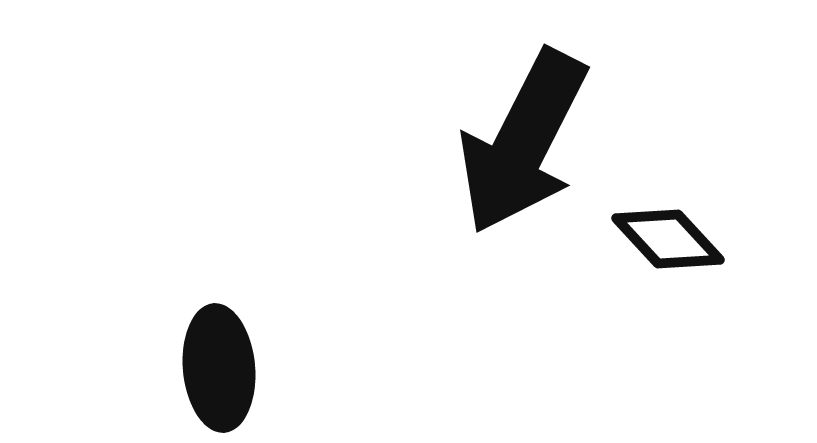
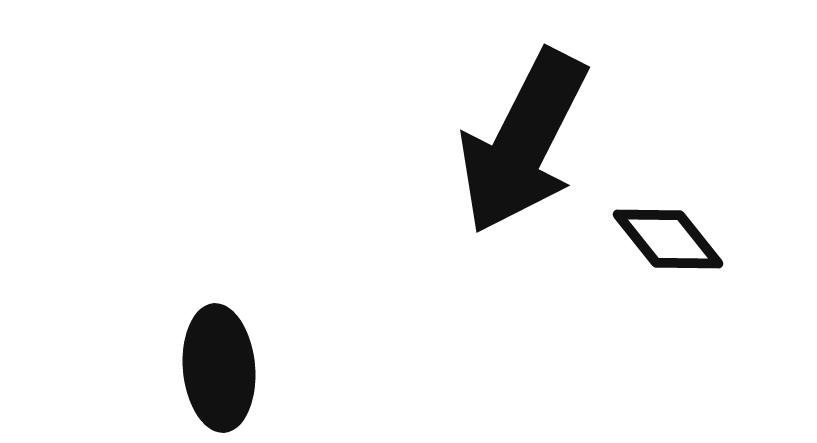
black diamond: rotated 4 degrees clockwise
